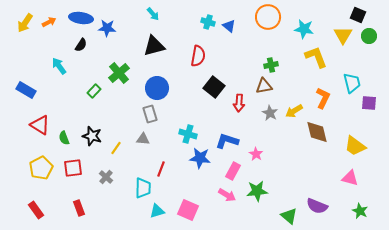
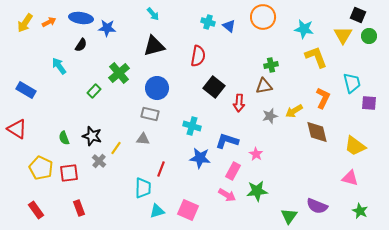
orange circle at (268, 17): moved 5 px left
gray star at (270, 113): moved 3 px down; rotated 28 degrees clockwise
gray rectangle at (150, 114): rotated 60 degrees counterclockwise
red triangle at (40, 125): moved 23 px left, 4 px down
cyan cross at (188, 134): moved 4 px right, 8 px up
yellow pentagon at (41, 168): rotated 20 degrees counterclockwise
red square at (73, 168): moved 4 px left, 5 px down
gray cross at (106, 177): moved 7 px left, 16 px up
green triangle at (289, 216): rotated 24 degrees clockwise
